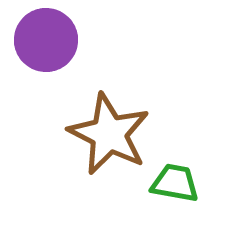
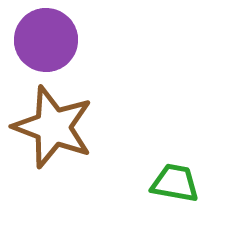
brown star: moved 56 px left, 7 px up; rotated 6 degrees counterclockwise
